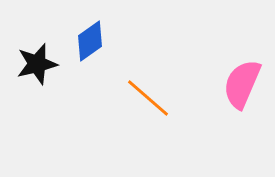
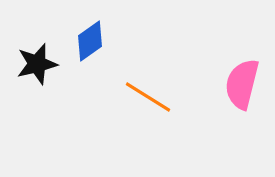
pink semicircle: rotated 9 degrees counterclockwise
orange line: moved 1 px up; rotated 9 degrees counterclockwise
